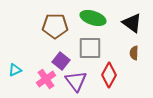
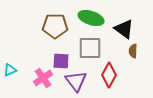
green ellipse: moved 2 px left
black triangle: moved 8 px left, 6 px down
brown semicircle: moved 1 px left, 2 px up
purple square: rotated 36 degrees counterclockwise
cyan triangle: moved 5 px left
pink cross: moved 3 px left, 1 px up
